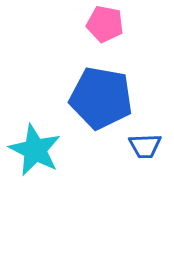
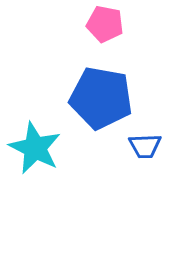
cyan star: moved 2 px up
